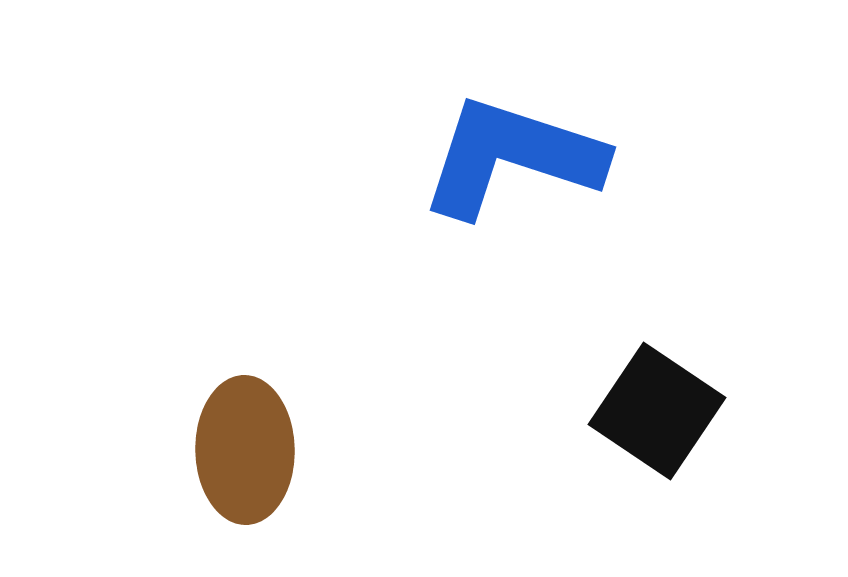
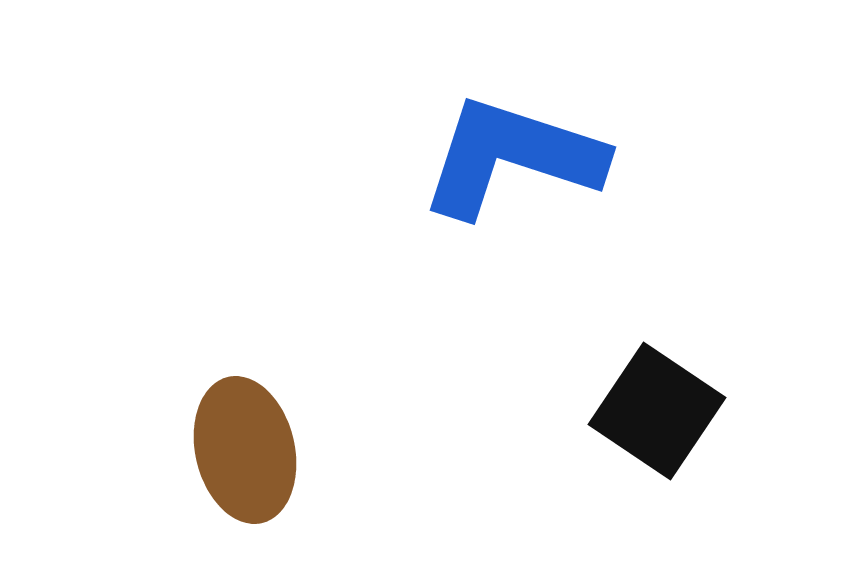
brown ellipse: rotated 12 degrees counterclockwise
